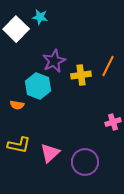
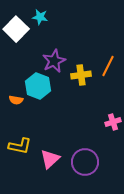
orange semicircle: moved 1 px left, 5 px up
yellow L-shape: moved 1 px right, 1 px down
pink triangle: moved 6 px down
